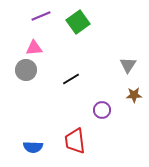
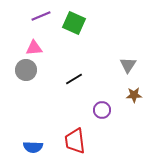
green square: moved 4 px left, 1 px down; rotated 30 degrees counterclockwise
black line: moved 3 px right
